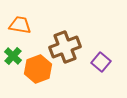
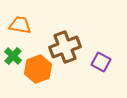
purple square: rotated 12 degrees counterclockwise
